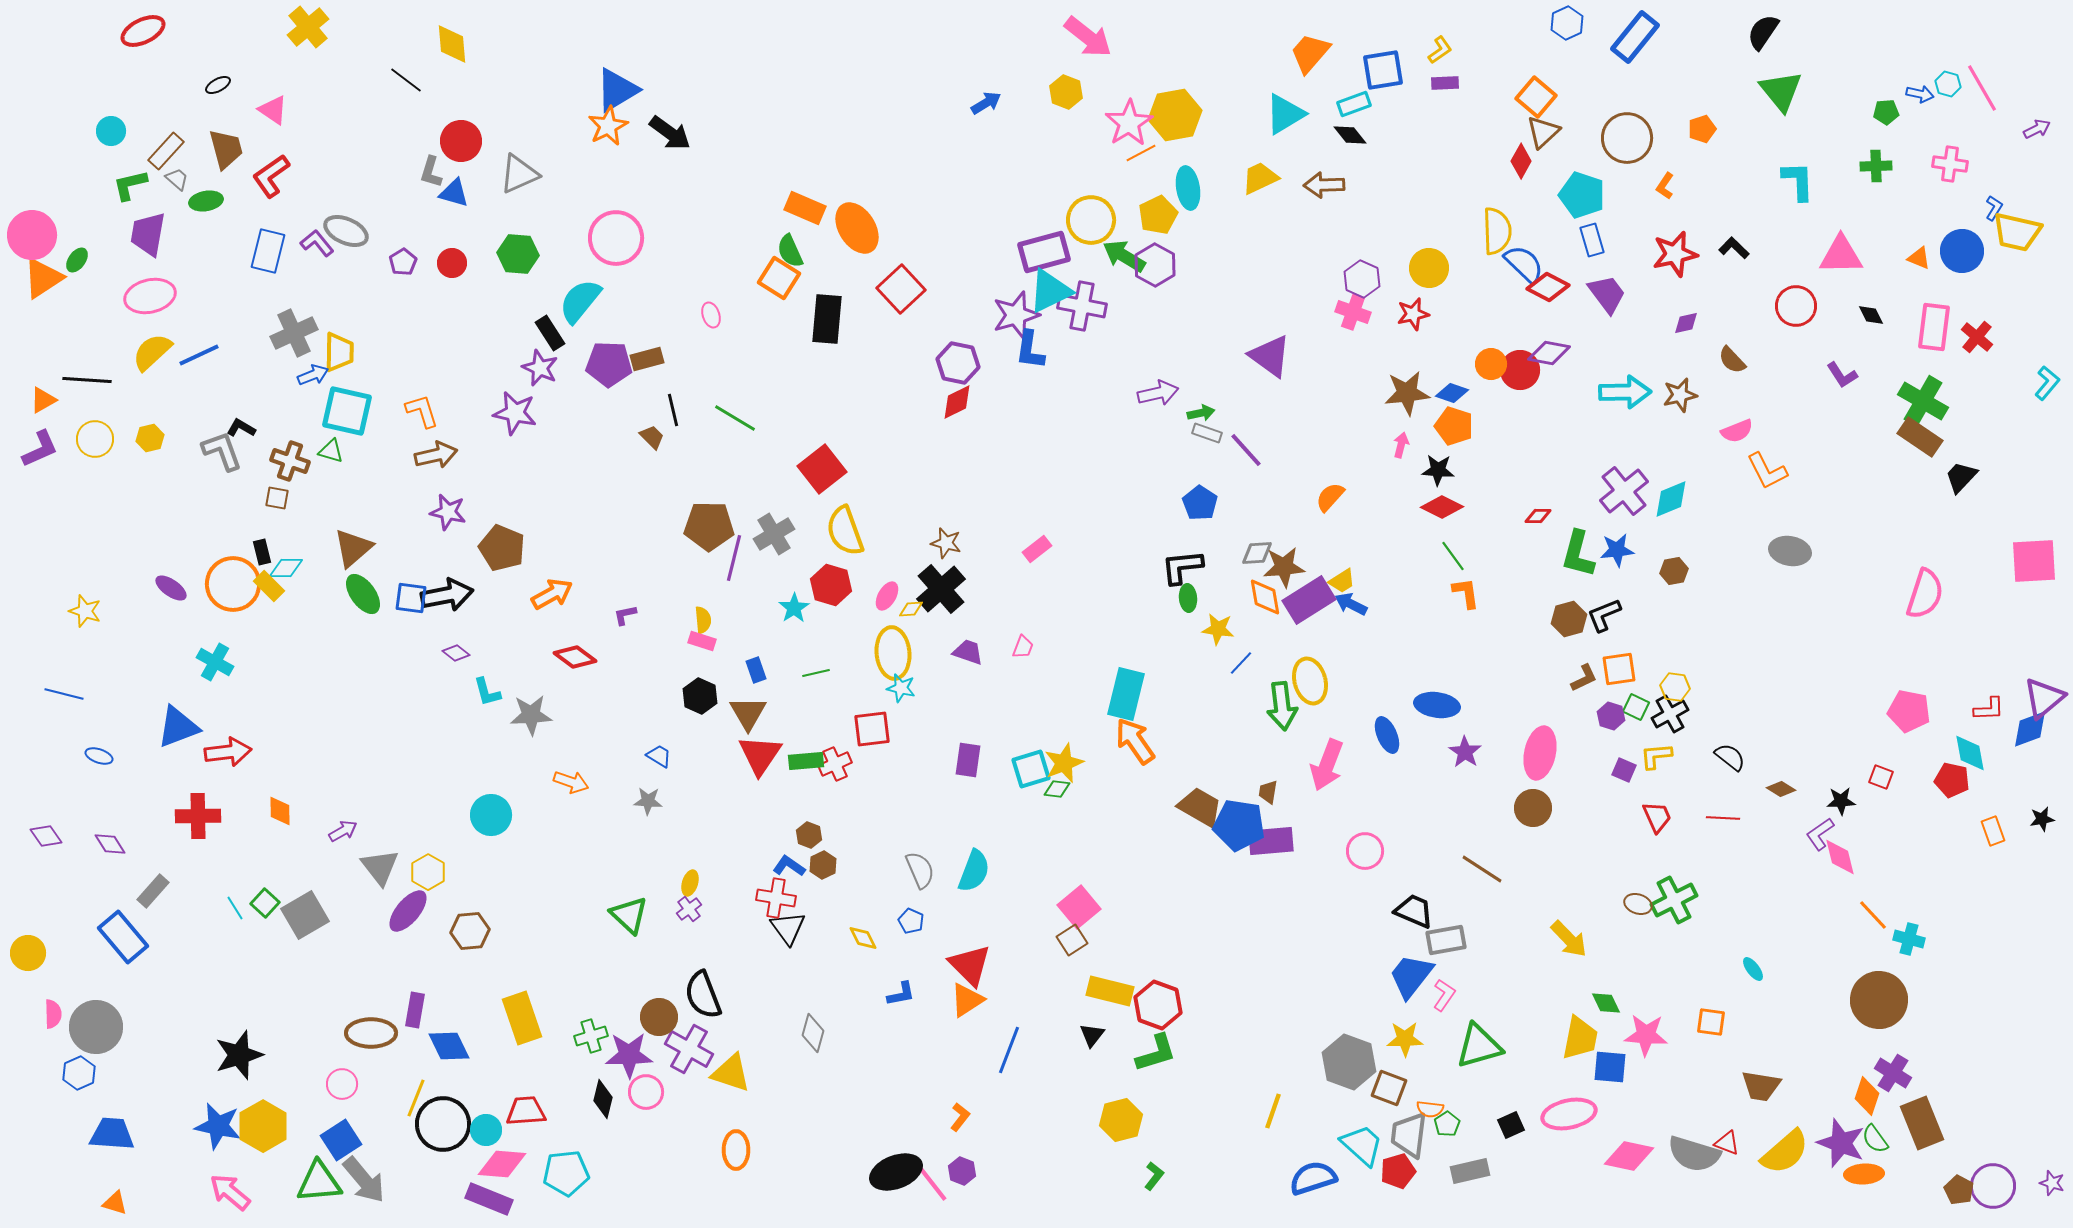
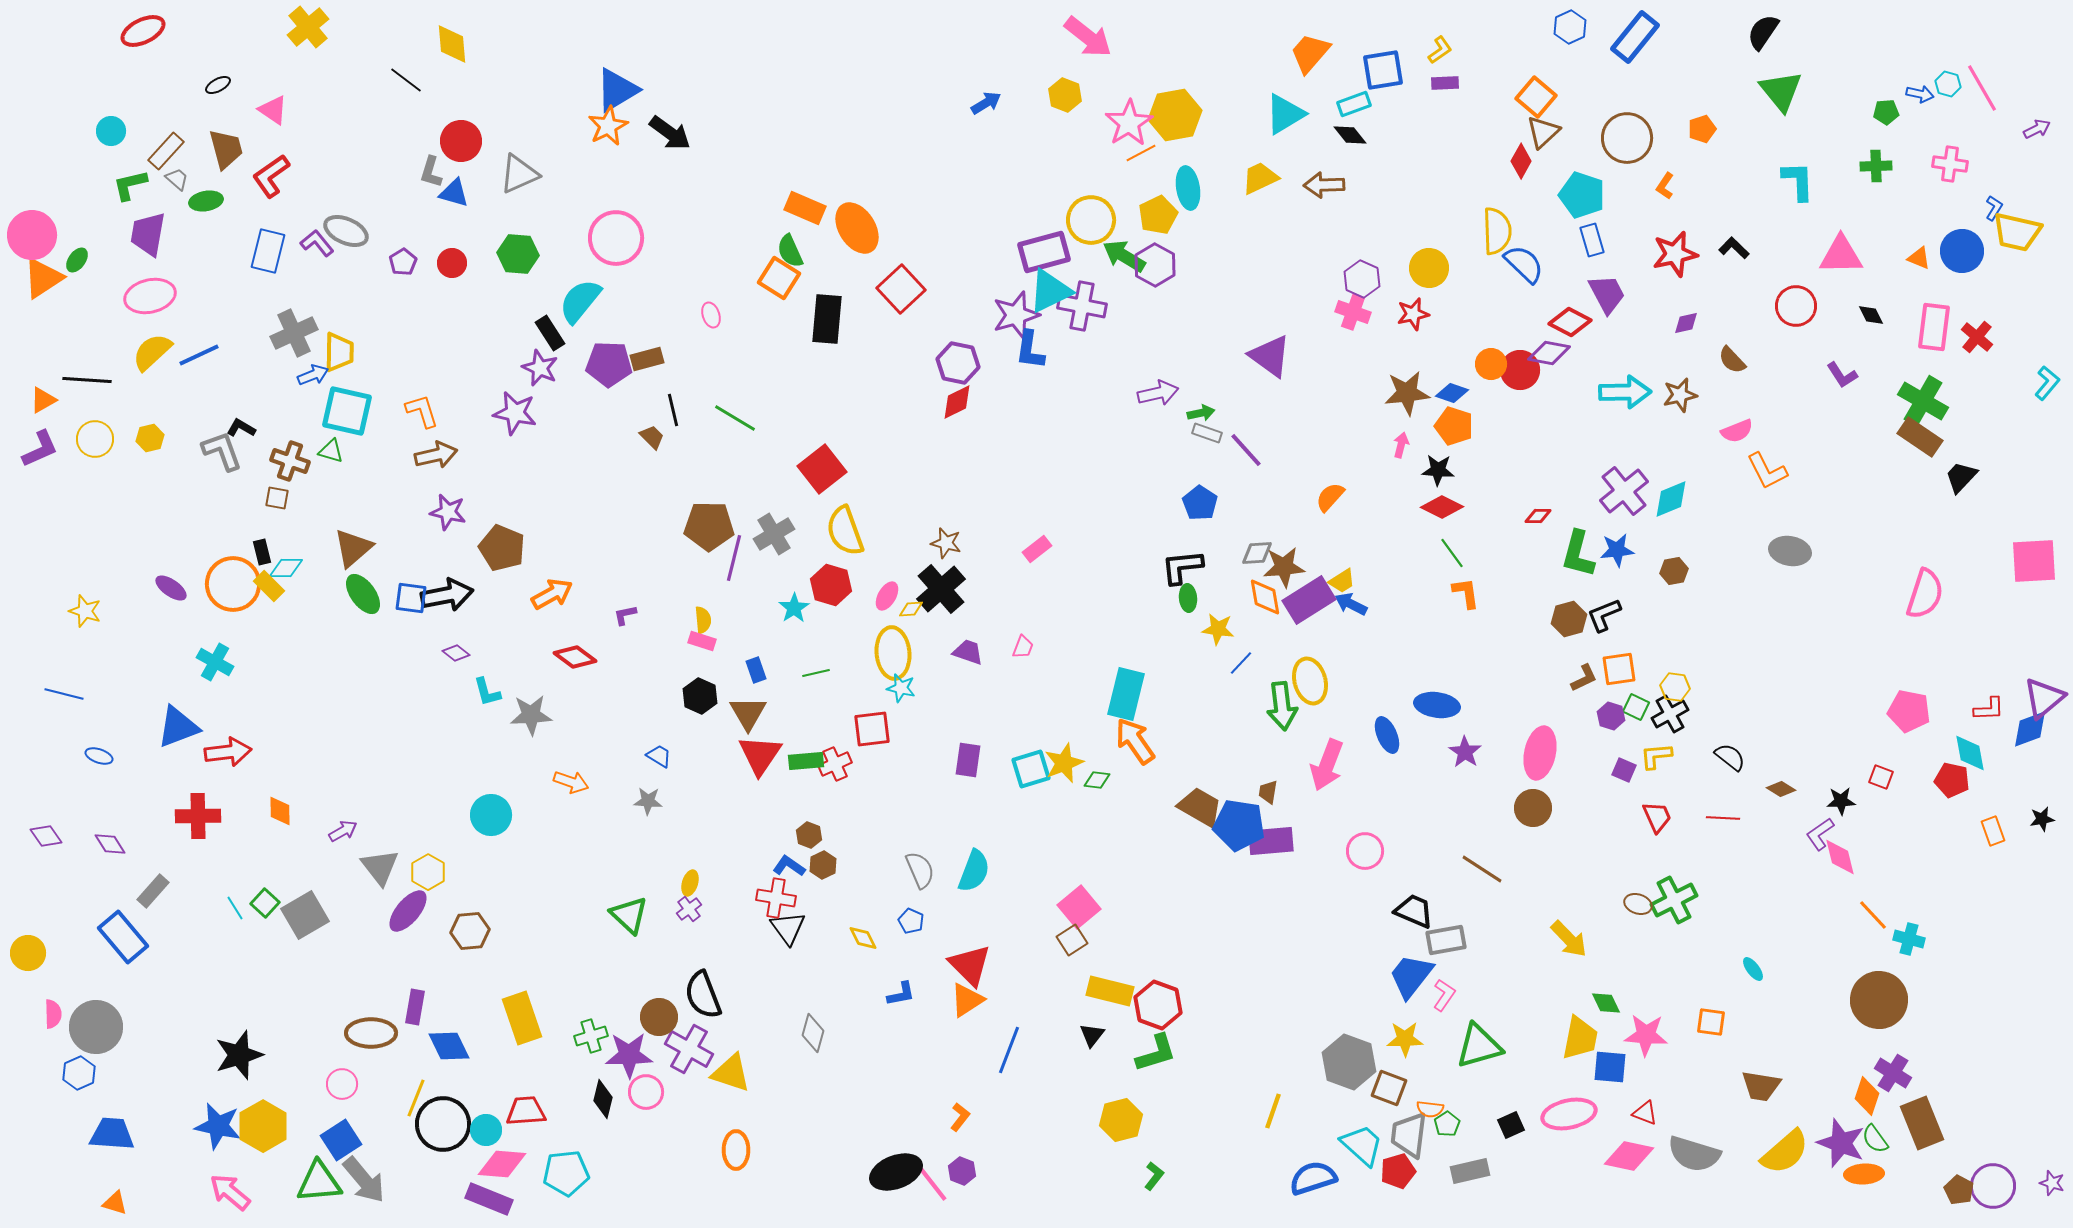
blue hexagon at (1567, 23): moved 3 px right, 4 px down
yellow hexagon at (1066, 92): moved 1 px left, 3 px down
red diamond at (1548, 287): moved 22 px right, 35 px down
purple trapezoid at (1607, 294): rotated 9 degrees clockwise
green line at (1453, 556): moved 1 px left, 3 px up
green diamond at (1057, 789): moved 40 px right, 9 px up
purple rectangle at (415, 1010): moved 3 px up
red triangle at (1727, 1143): moved 82 px left, 30 px up
